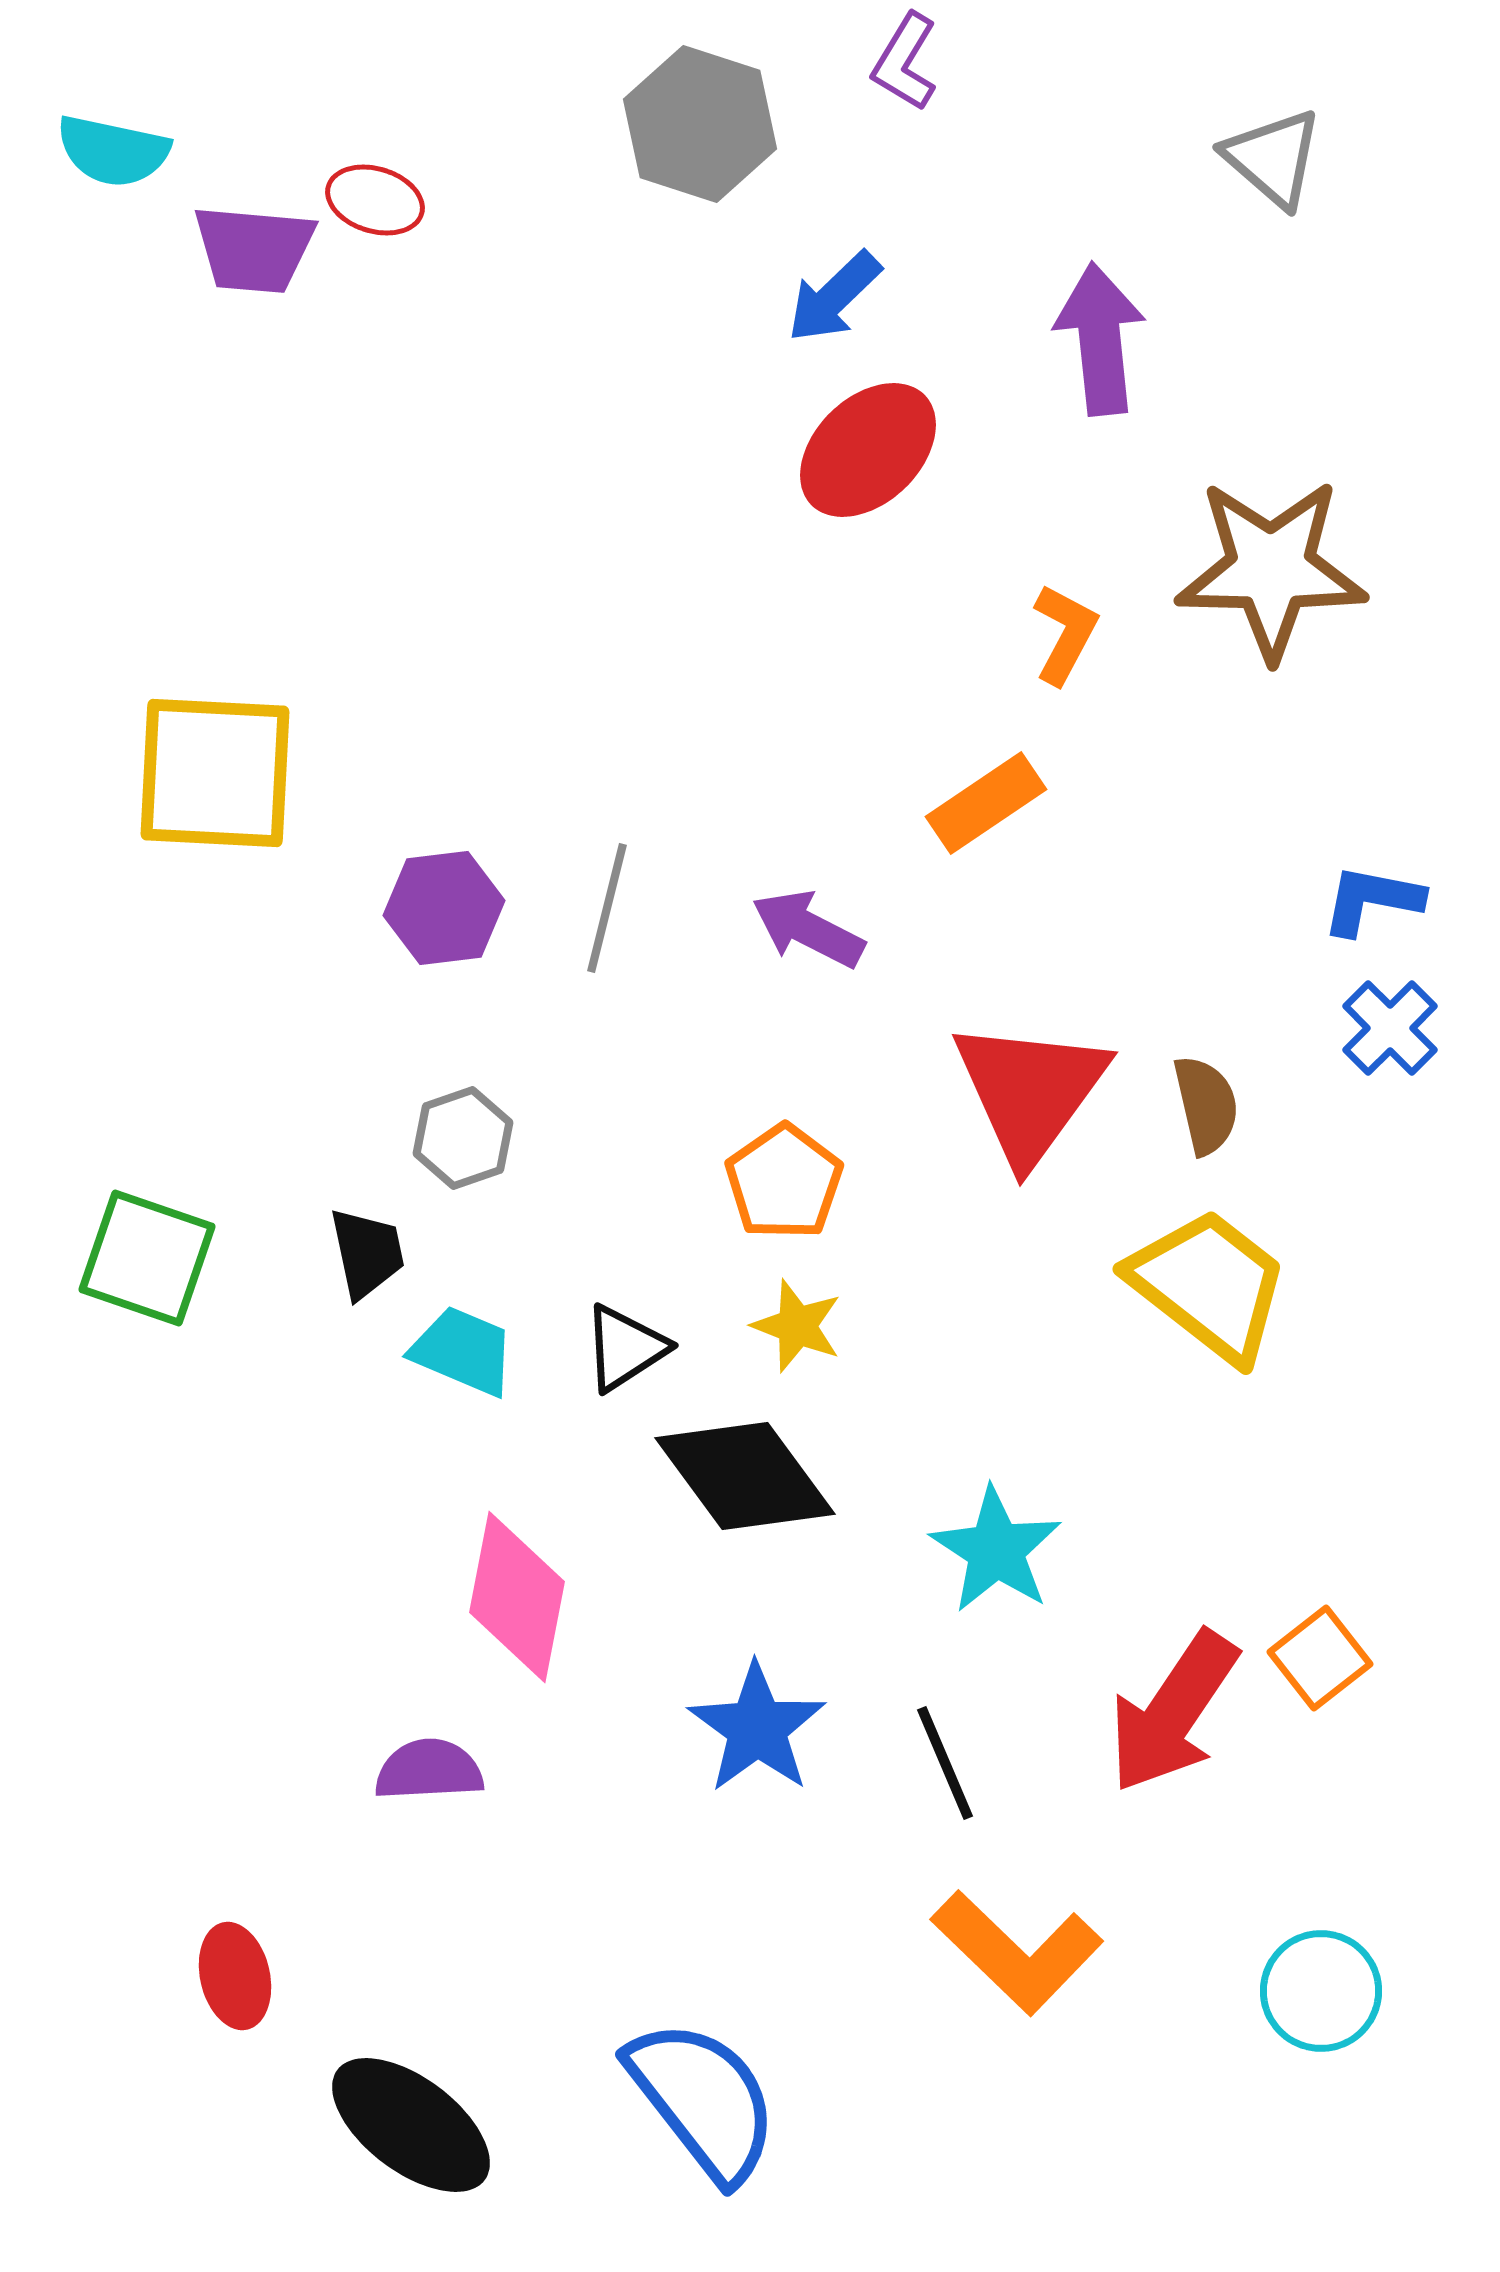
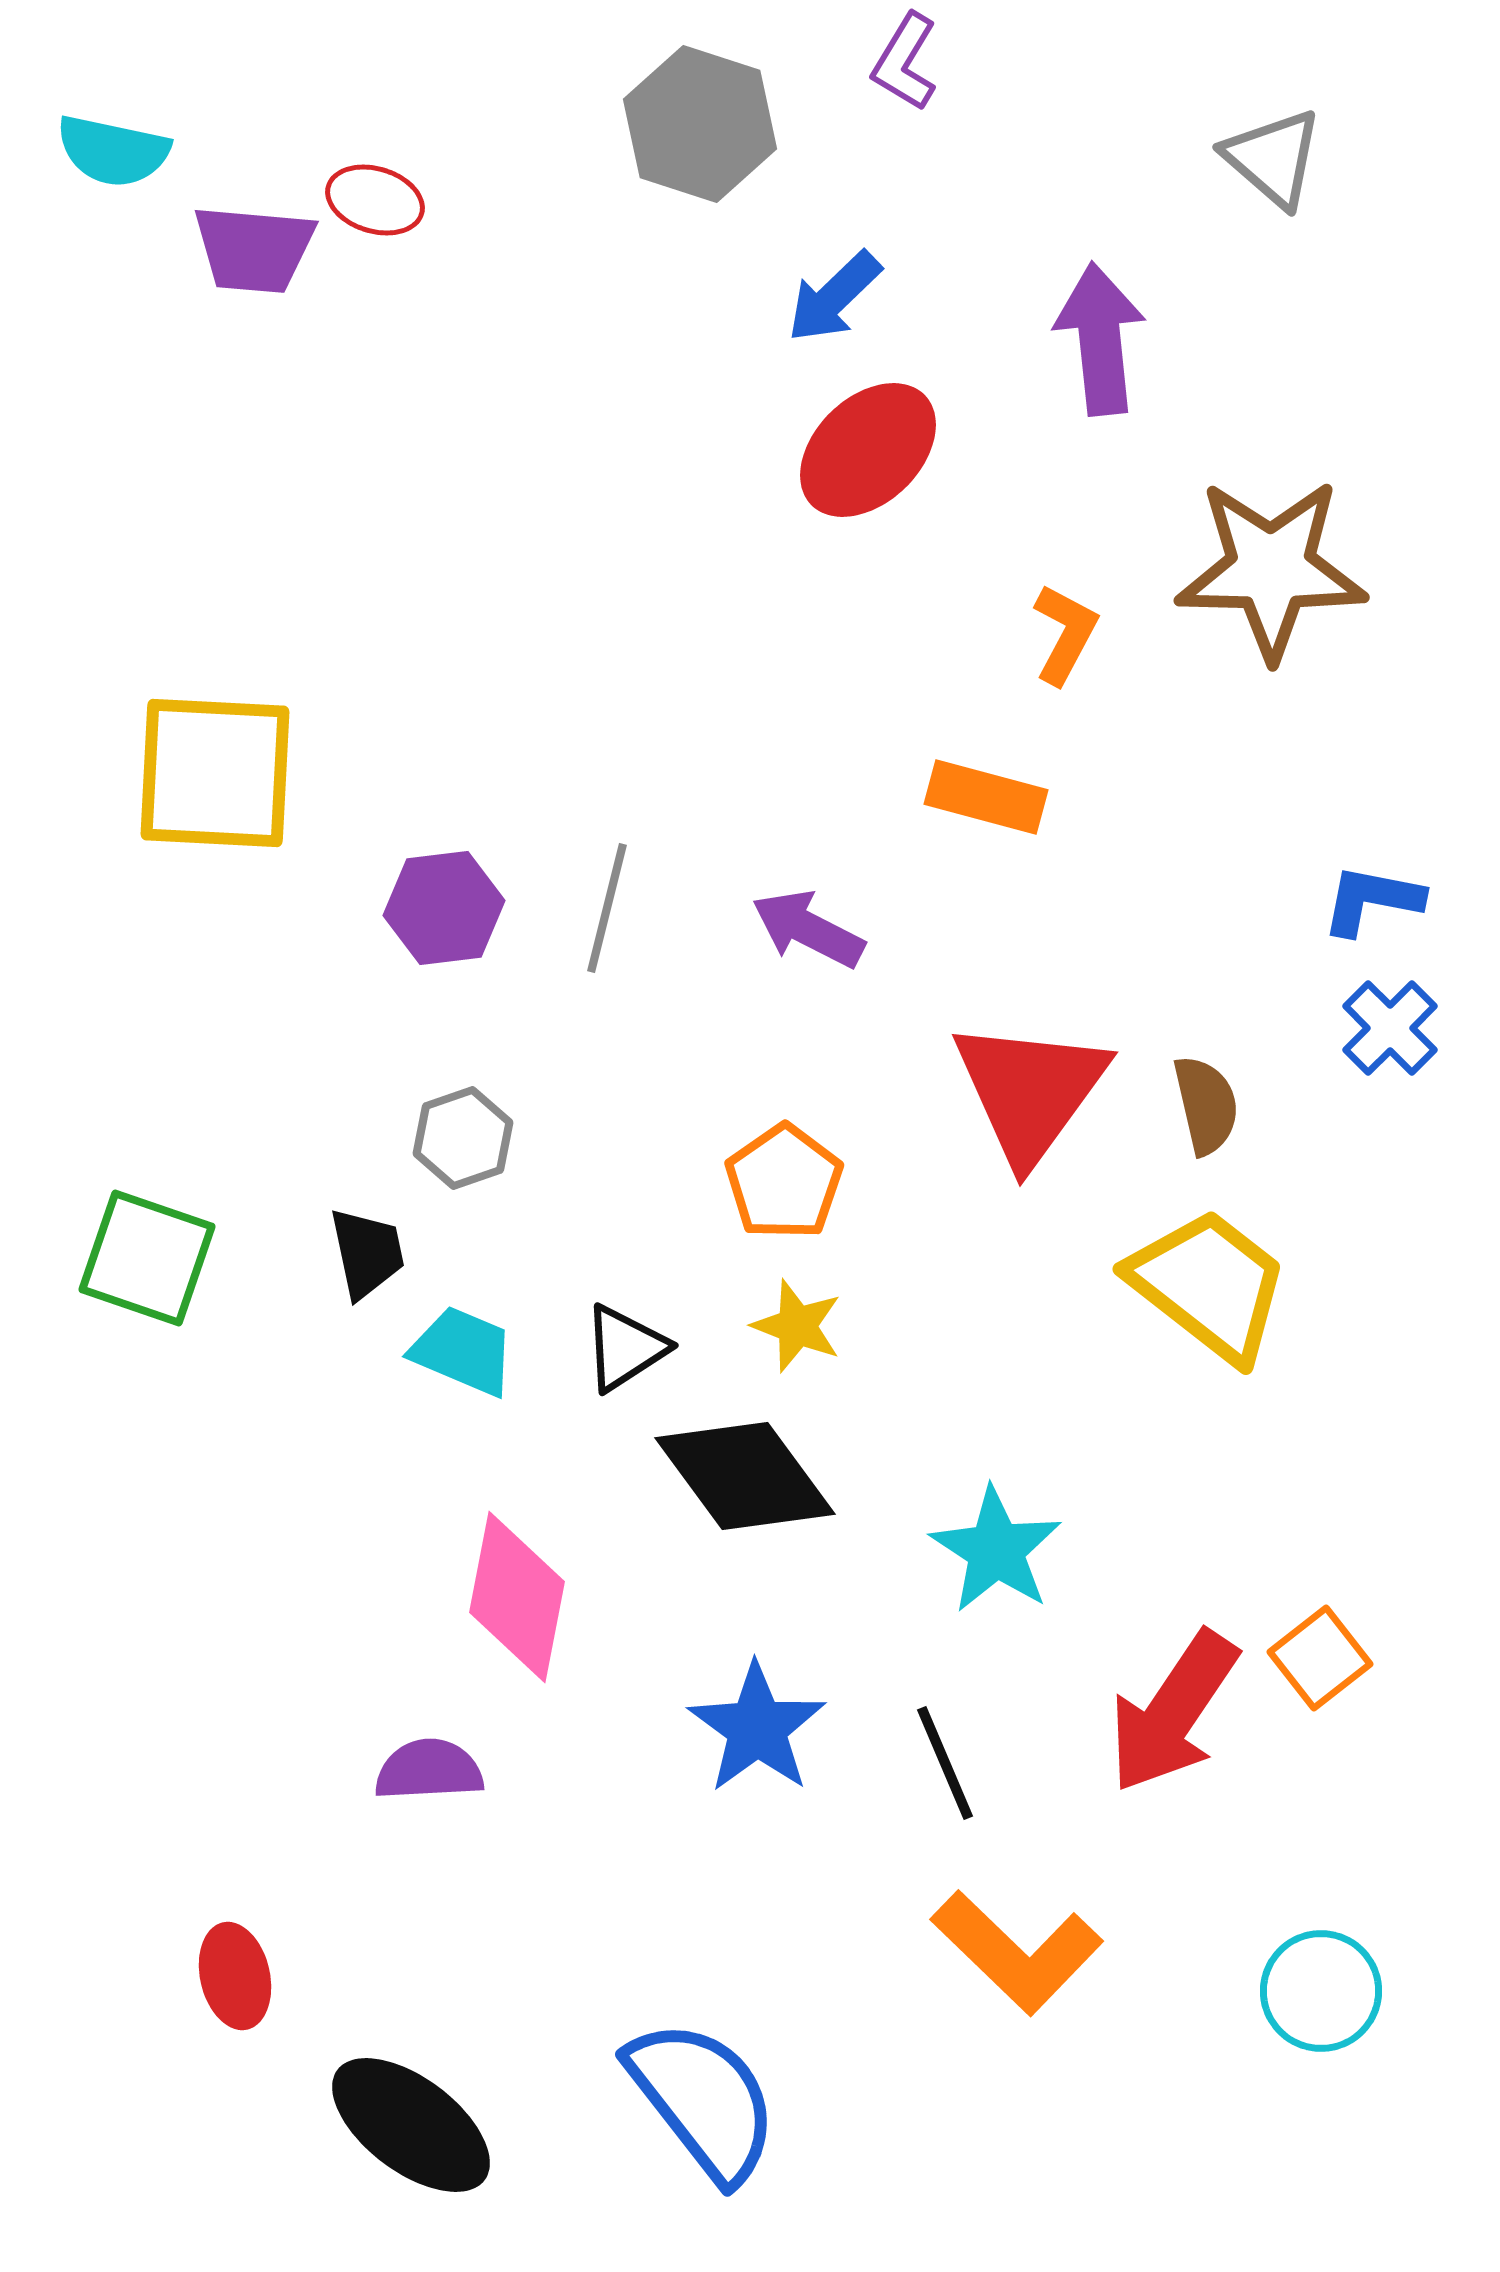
orange rectangle at (986, 803): moved 6 px up; rotated 49 degrees clockwise
